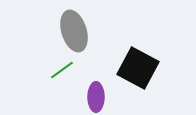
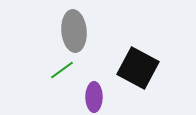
gray ellipse: rotated 12 degrees clockwise
purple ellipse: moved 2 px left
